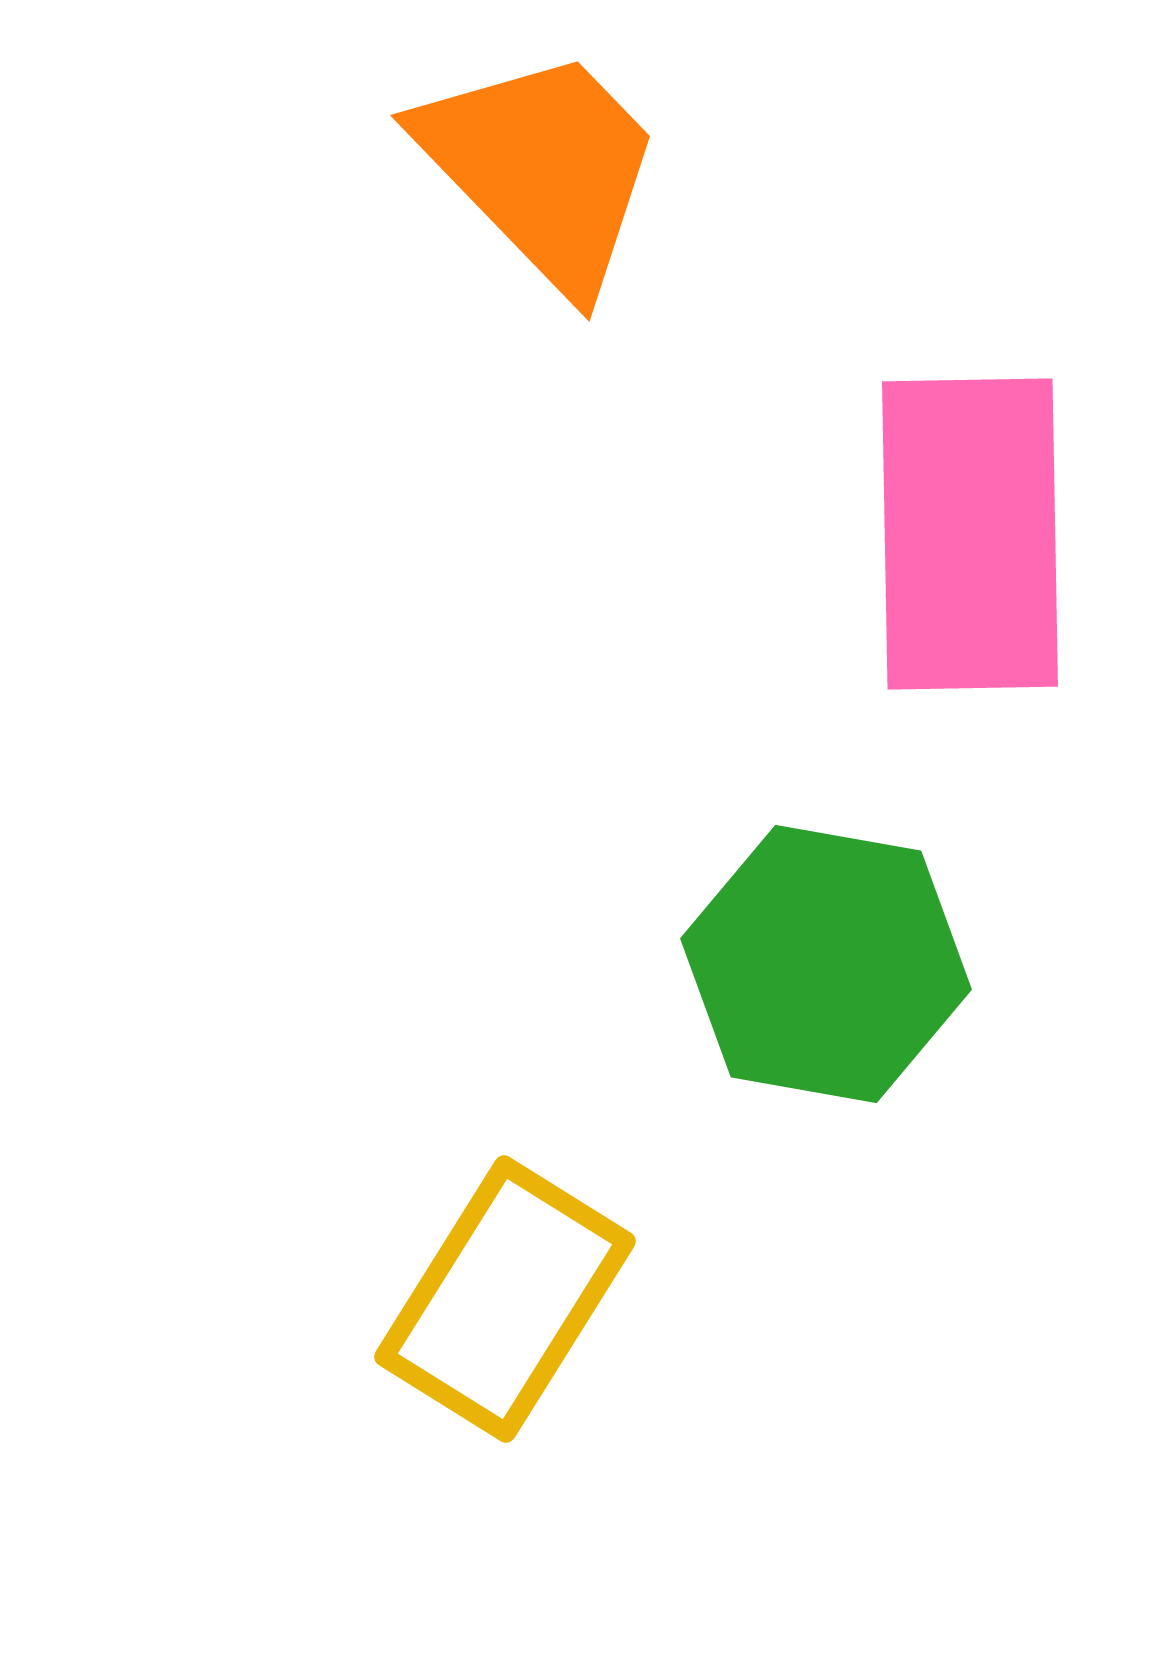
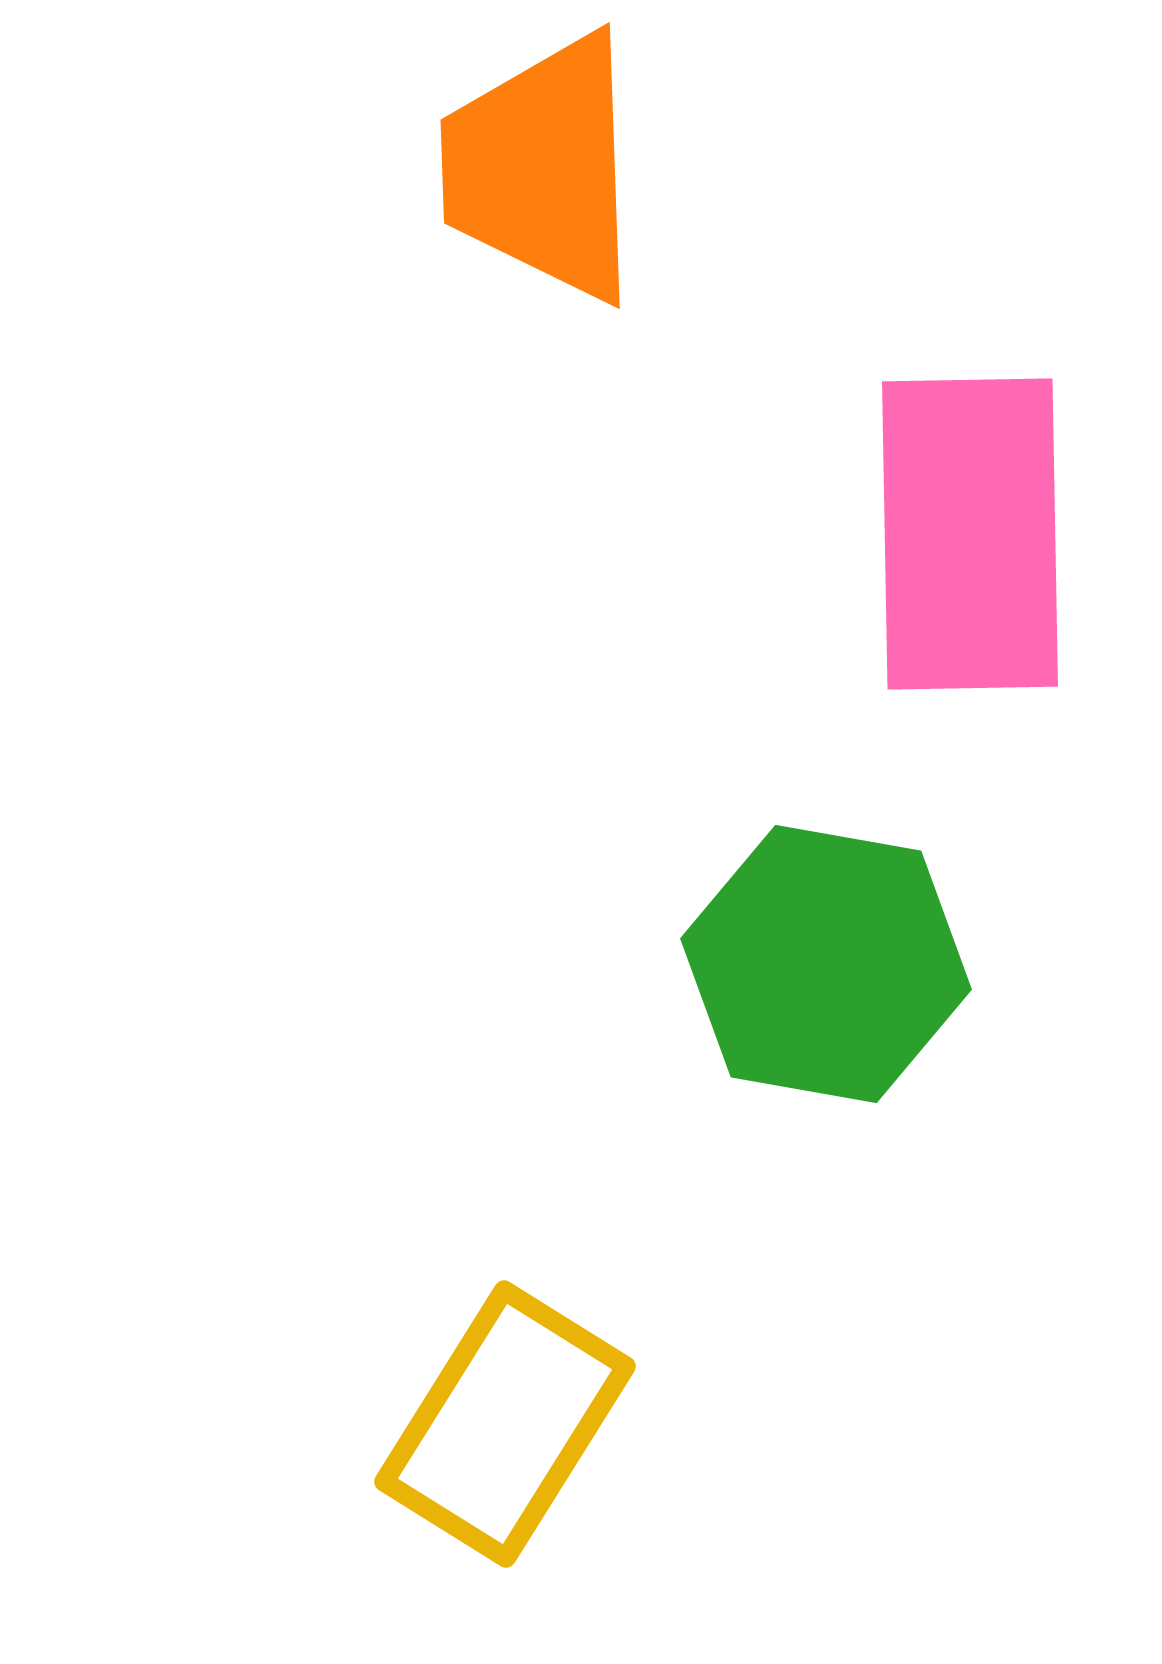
orange trapezoid: rotated 138 degrees counterclockwise
yellow rectangle: moved 125 px down
